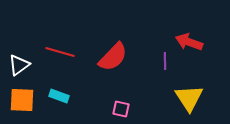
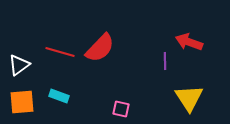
red semicircle: moved 13 px left, 9 px up
orange square: moved 2 px down; rotated 8 degrees counterclockwise
